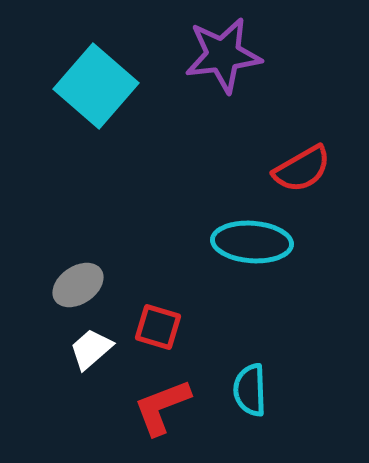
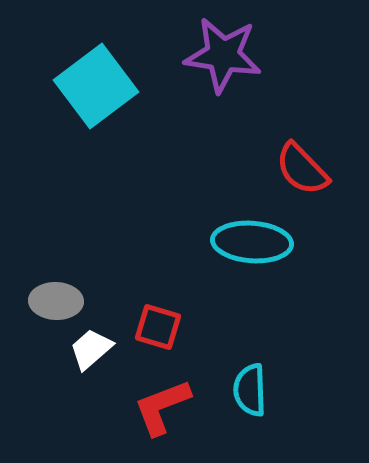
purple star: rotated 16 degrees clockwise
cyan square: rotated 12 degrees clockwise
red semicircle: rotated 76 degrees clockwise
gray ellipse: moved 22 px left, 16 px down; rotated 36 degrees clockwise
